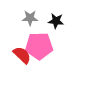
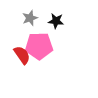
gray star: rotated 21 degrees counterclockwise
red semicircle: rotated 12 degrees clockwise
